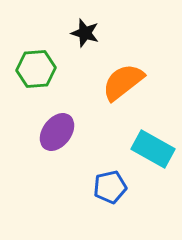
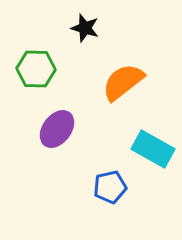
black star: moved 5 px up
green hexagon: rotated 6 degrees clockwise
purple ellipse: moved 3 px up
